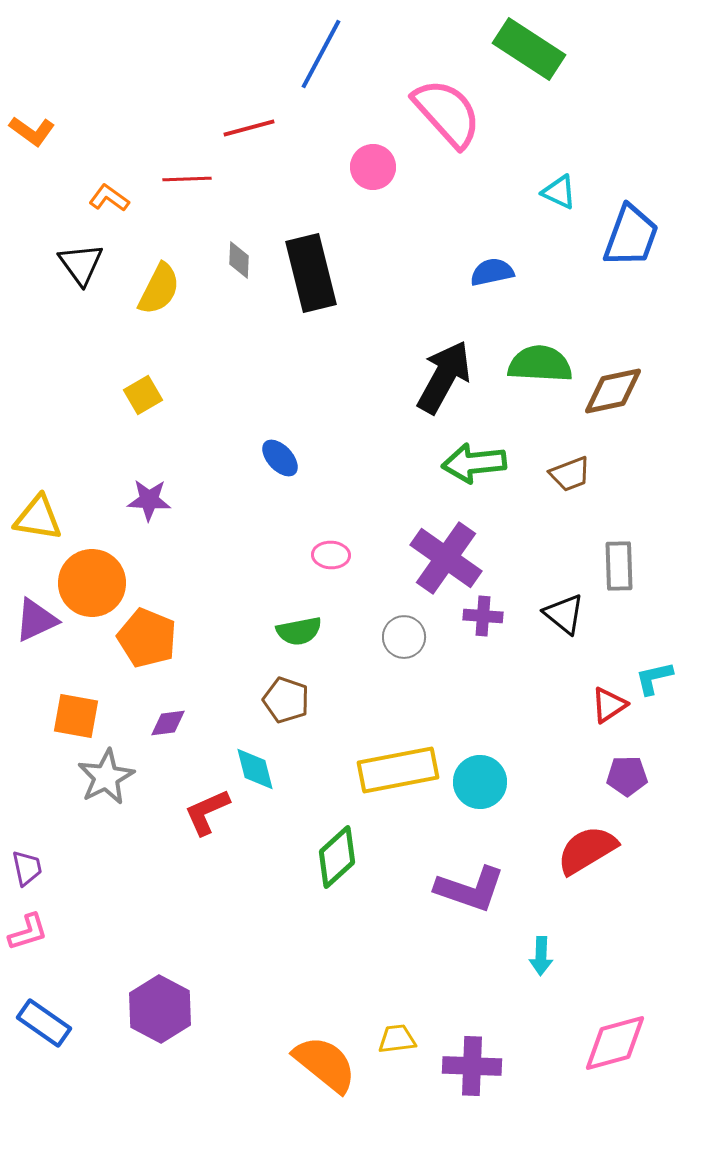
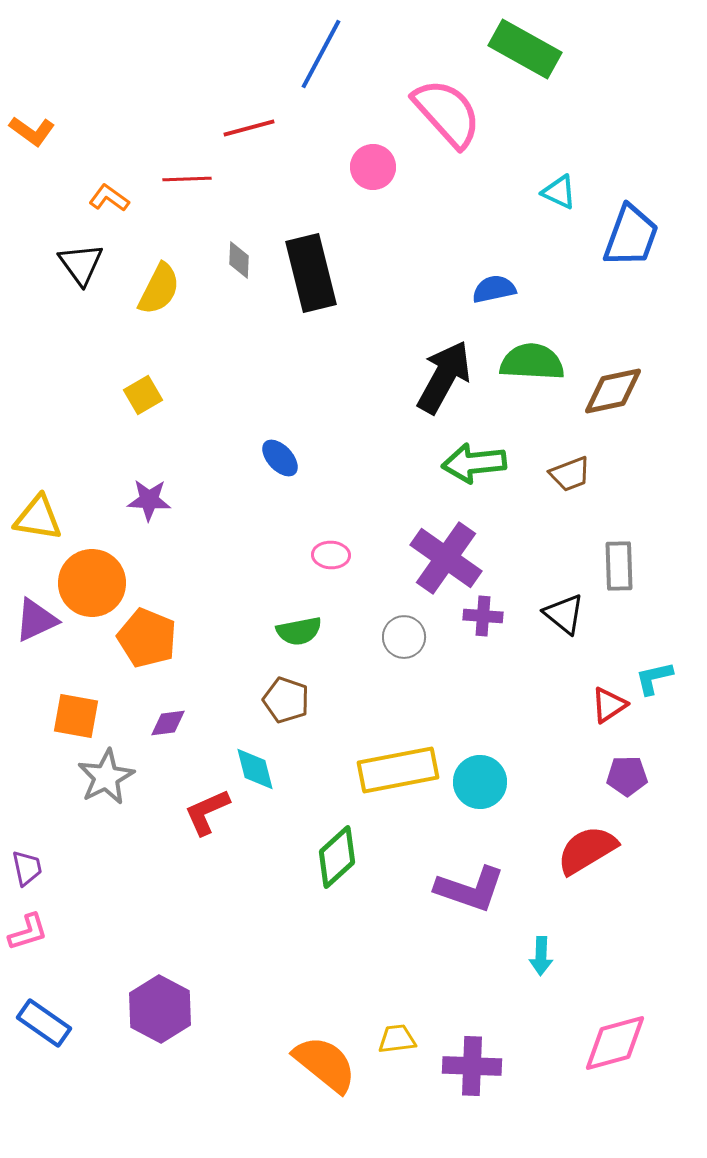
green rectangle at (529, 49): moved 4 px left; rotated 4 degrees counterclockwise
blue semicircle at (492, 272): moved 2 px right, 17 px down
green semicircle at (540, 364): moved 8 px left, 2 px up
